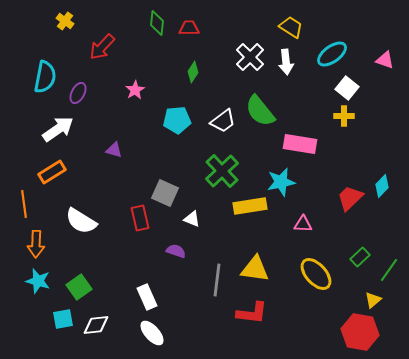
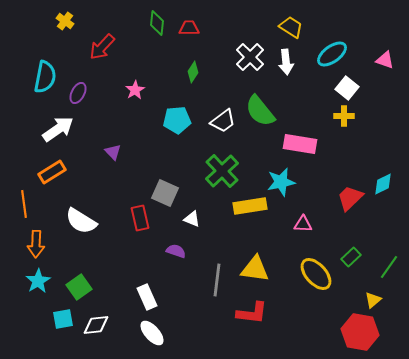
purple triangle at (114, 150): moved 1 px left, 2 px down; rotated 30 degrees clockwise
cyan diamond at (382, 186): moved 1 px right, 2 px up; rotated 20 degrees clockwise
green rectangle at (360, 257): moved 9 px left
green line at (389, 270): moved 3 px up
cyan star at (38, 281): rotated 25 degrees clockwise
